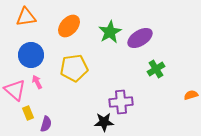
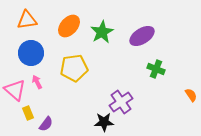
orange triangle: moved 1 px right, 3 px down
green star: moved 8 px left
purple ellipse: moved 2 px right, 2 px up
blue circle: moved 2 px up
green cross: rotated 36 degrees counterclockwise
orange semicircle: rotated 72 degrees clockwise
purple cross: rotated 30 degrees counterclockwise
purple semicircle: rotated 21 degrees clockwise
